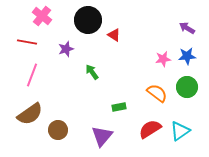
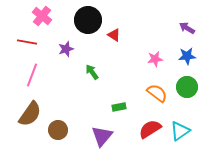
pink star: moved 8 px left
brown semicircle: rotated 20 degrees counterclockwise
